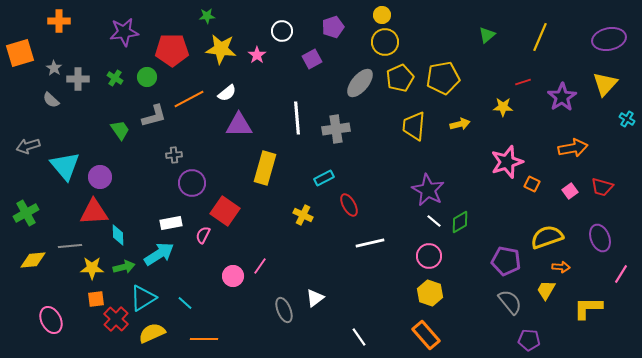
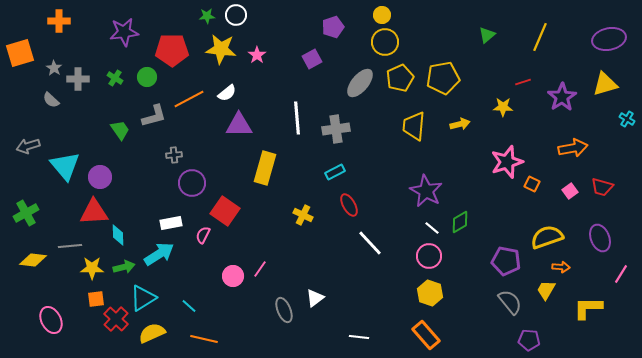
white circle at (282, 31): moved 46 px left, 16 px up
yellow triangle at (605, 84): rotated 32 degrees clockwise
cyan rectangle at (324, 178): moved 11 px right, 6 px up
purple star at (428, 190): moved 2 px left, 1 px down
white line at (434, 221): moved 2 px left, 7 px down
white line at (370, 243): rotated 60 degrees clockwise
yellow diamond at (33, 260): rotated 12 degrees clockwise
pink line at (260, 266): moved 3 px down
cyan line at (185, 303): moved 4 px right, 3 px down
white line at (359, 337): rotated 48 degrees counterclockwise
orange line at (204, 339): rotated 12 degrees clockwise
